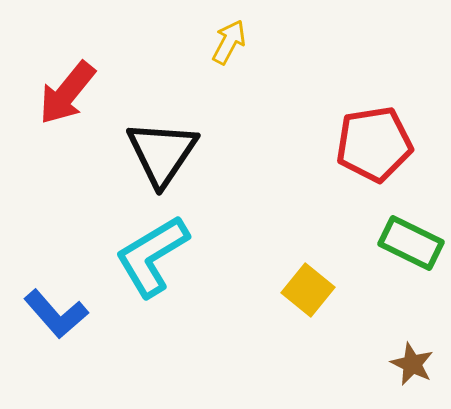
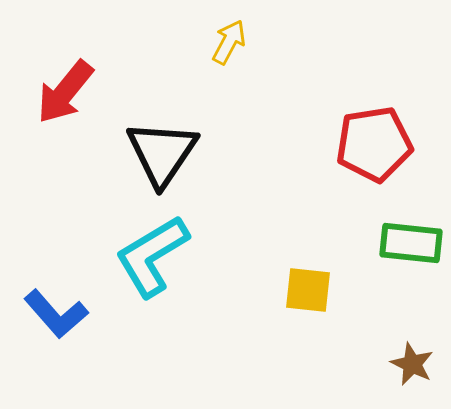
red arrow: moved 2 px left, 1 px up
green rectangle: rotated 20 degrees counterclockwise
yellow square: rotated 33 degrees counterclockwise
